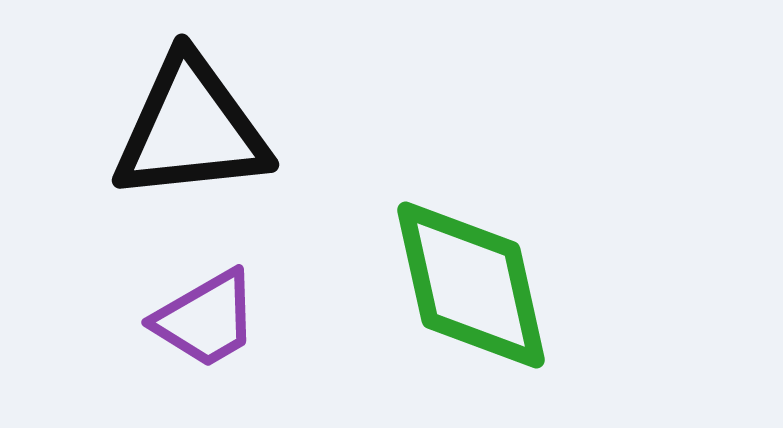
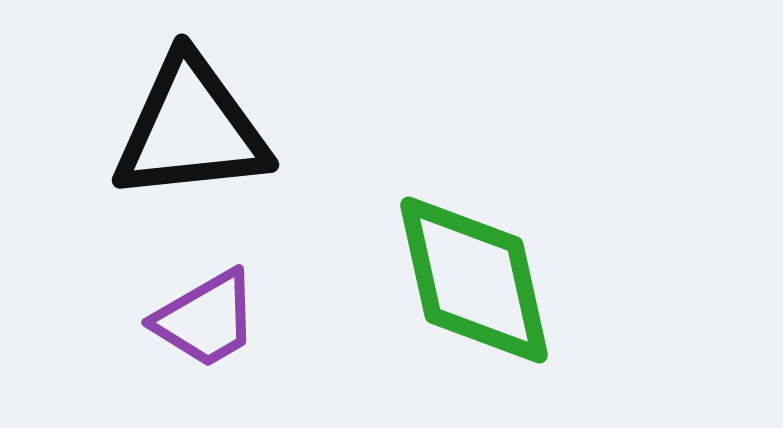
green diamond: moved 3 px right, 5 px up
